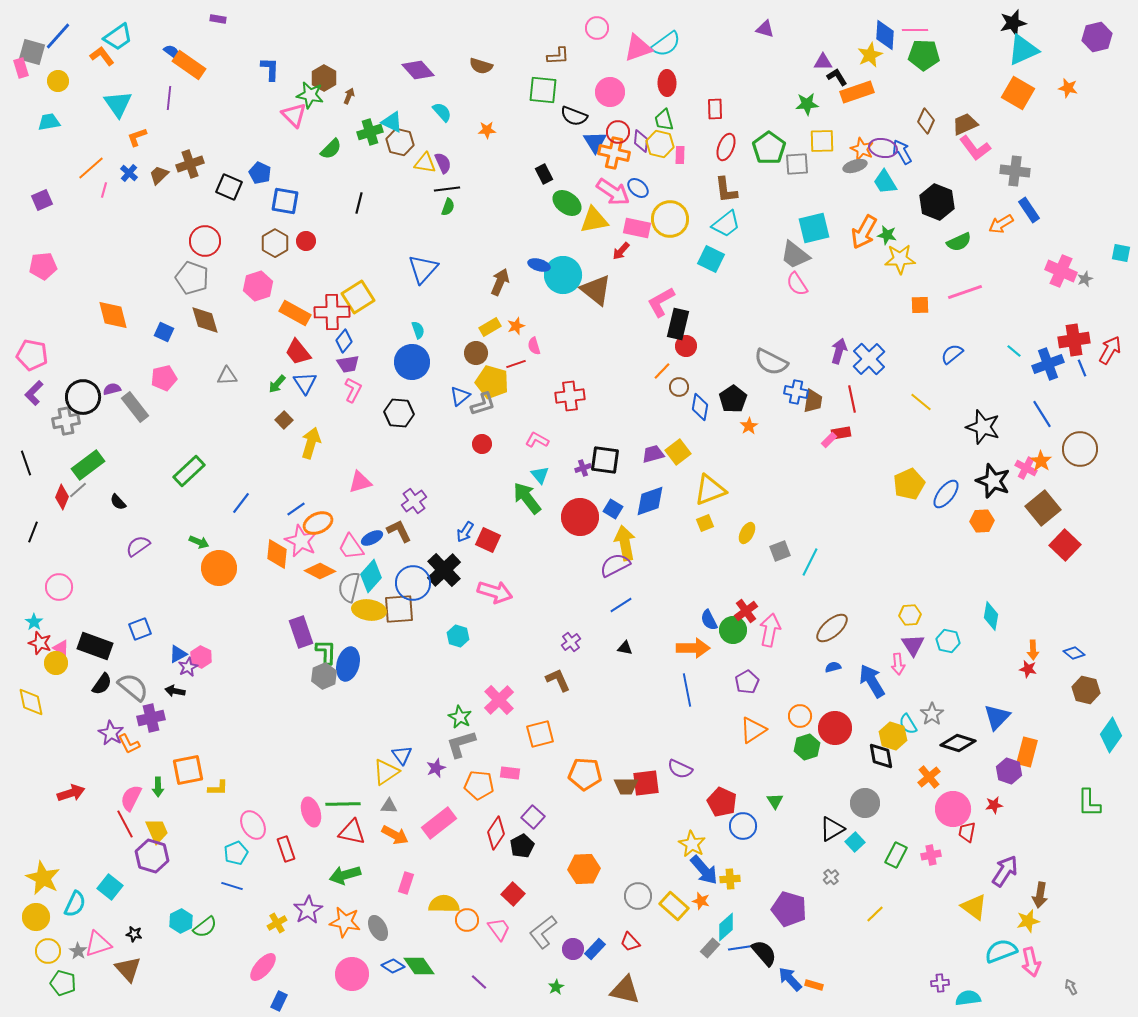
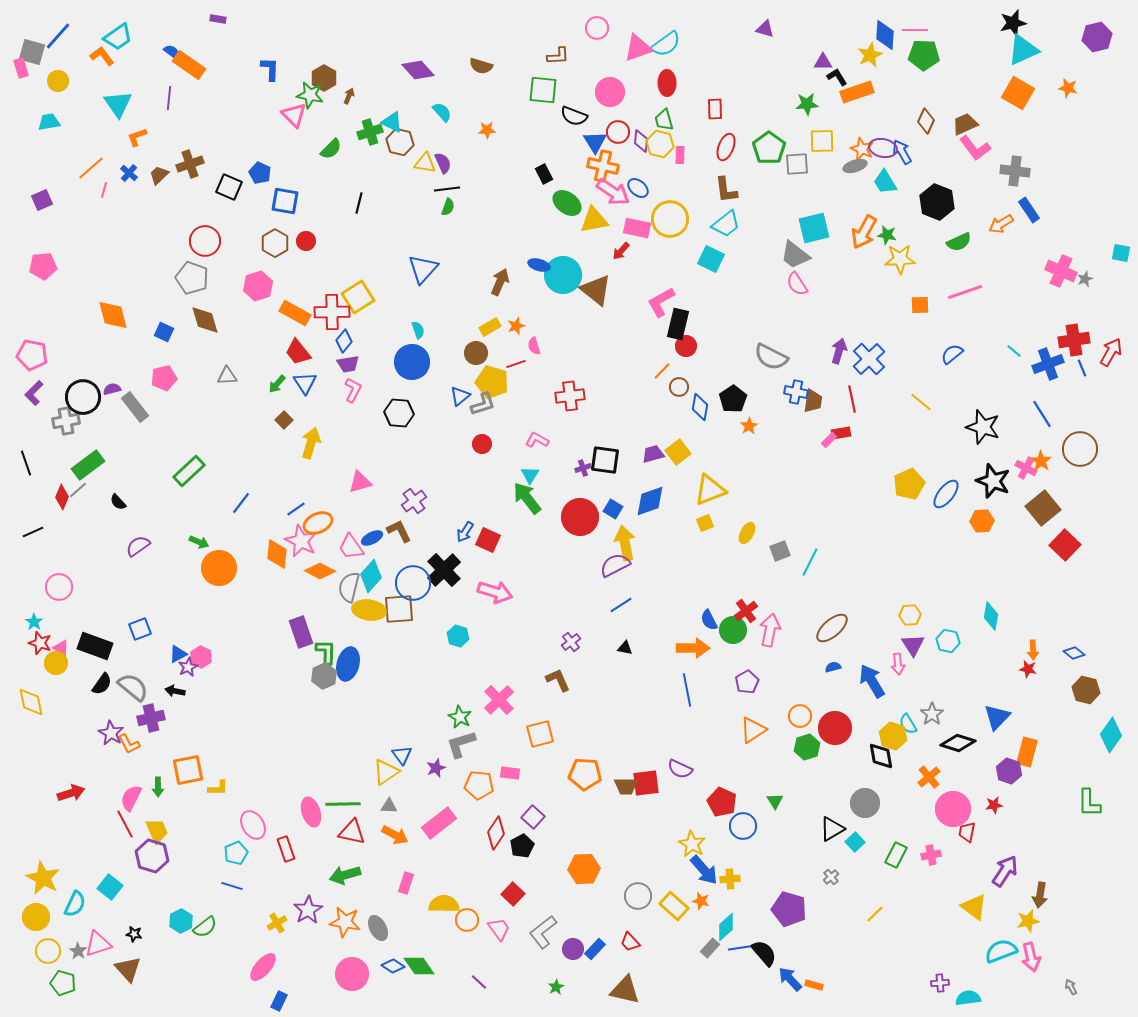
orange cross at (614, 153): moved 11 px left, 13 px down
red arrow at (1110, 350): moved 1 px right, 2 px down
gray semicircle at (771, 362): moved 5 px up
cyan triangle at (540, 475): moved 10 px left; rotated 12 degrees clockwise
black line at (33, 532): rotated 45 degrees clockwise
pink arrow at (1031, 962): moved 5 px up
